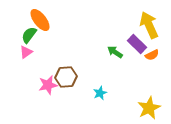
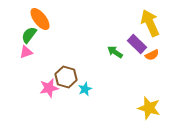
orange ellipse: moved 1 px up
yellow arrow: moved 1 px right, 2 px up
pink triangle: rotated 16 degrees clockwise
brown hexagon: rotated 20 degrees clockwise
pink star: moved 1 px right, 3 px down
cyan star: moved 15 px left, 4 px up
yellow star: rotated 30 degrees counterclockwise
